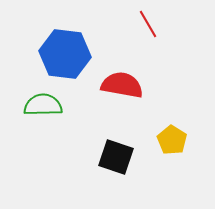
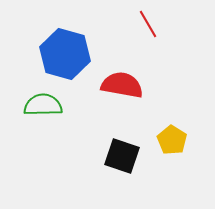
blue hexagon: rotated 9 degrees clockwise
black square: moved 6 px right, 1 px up
